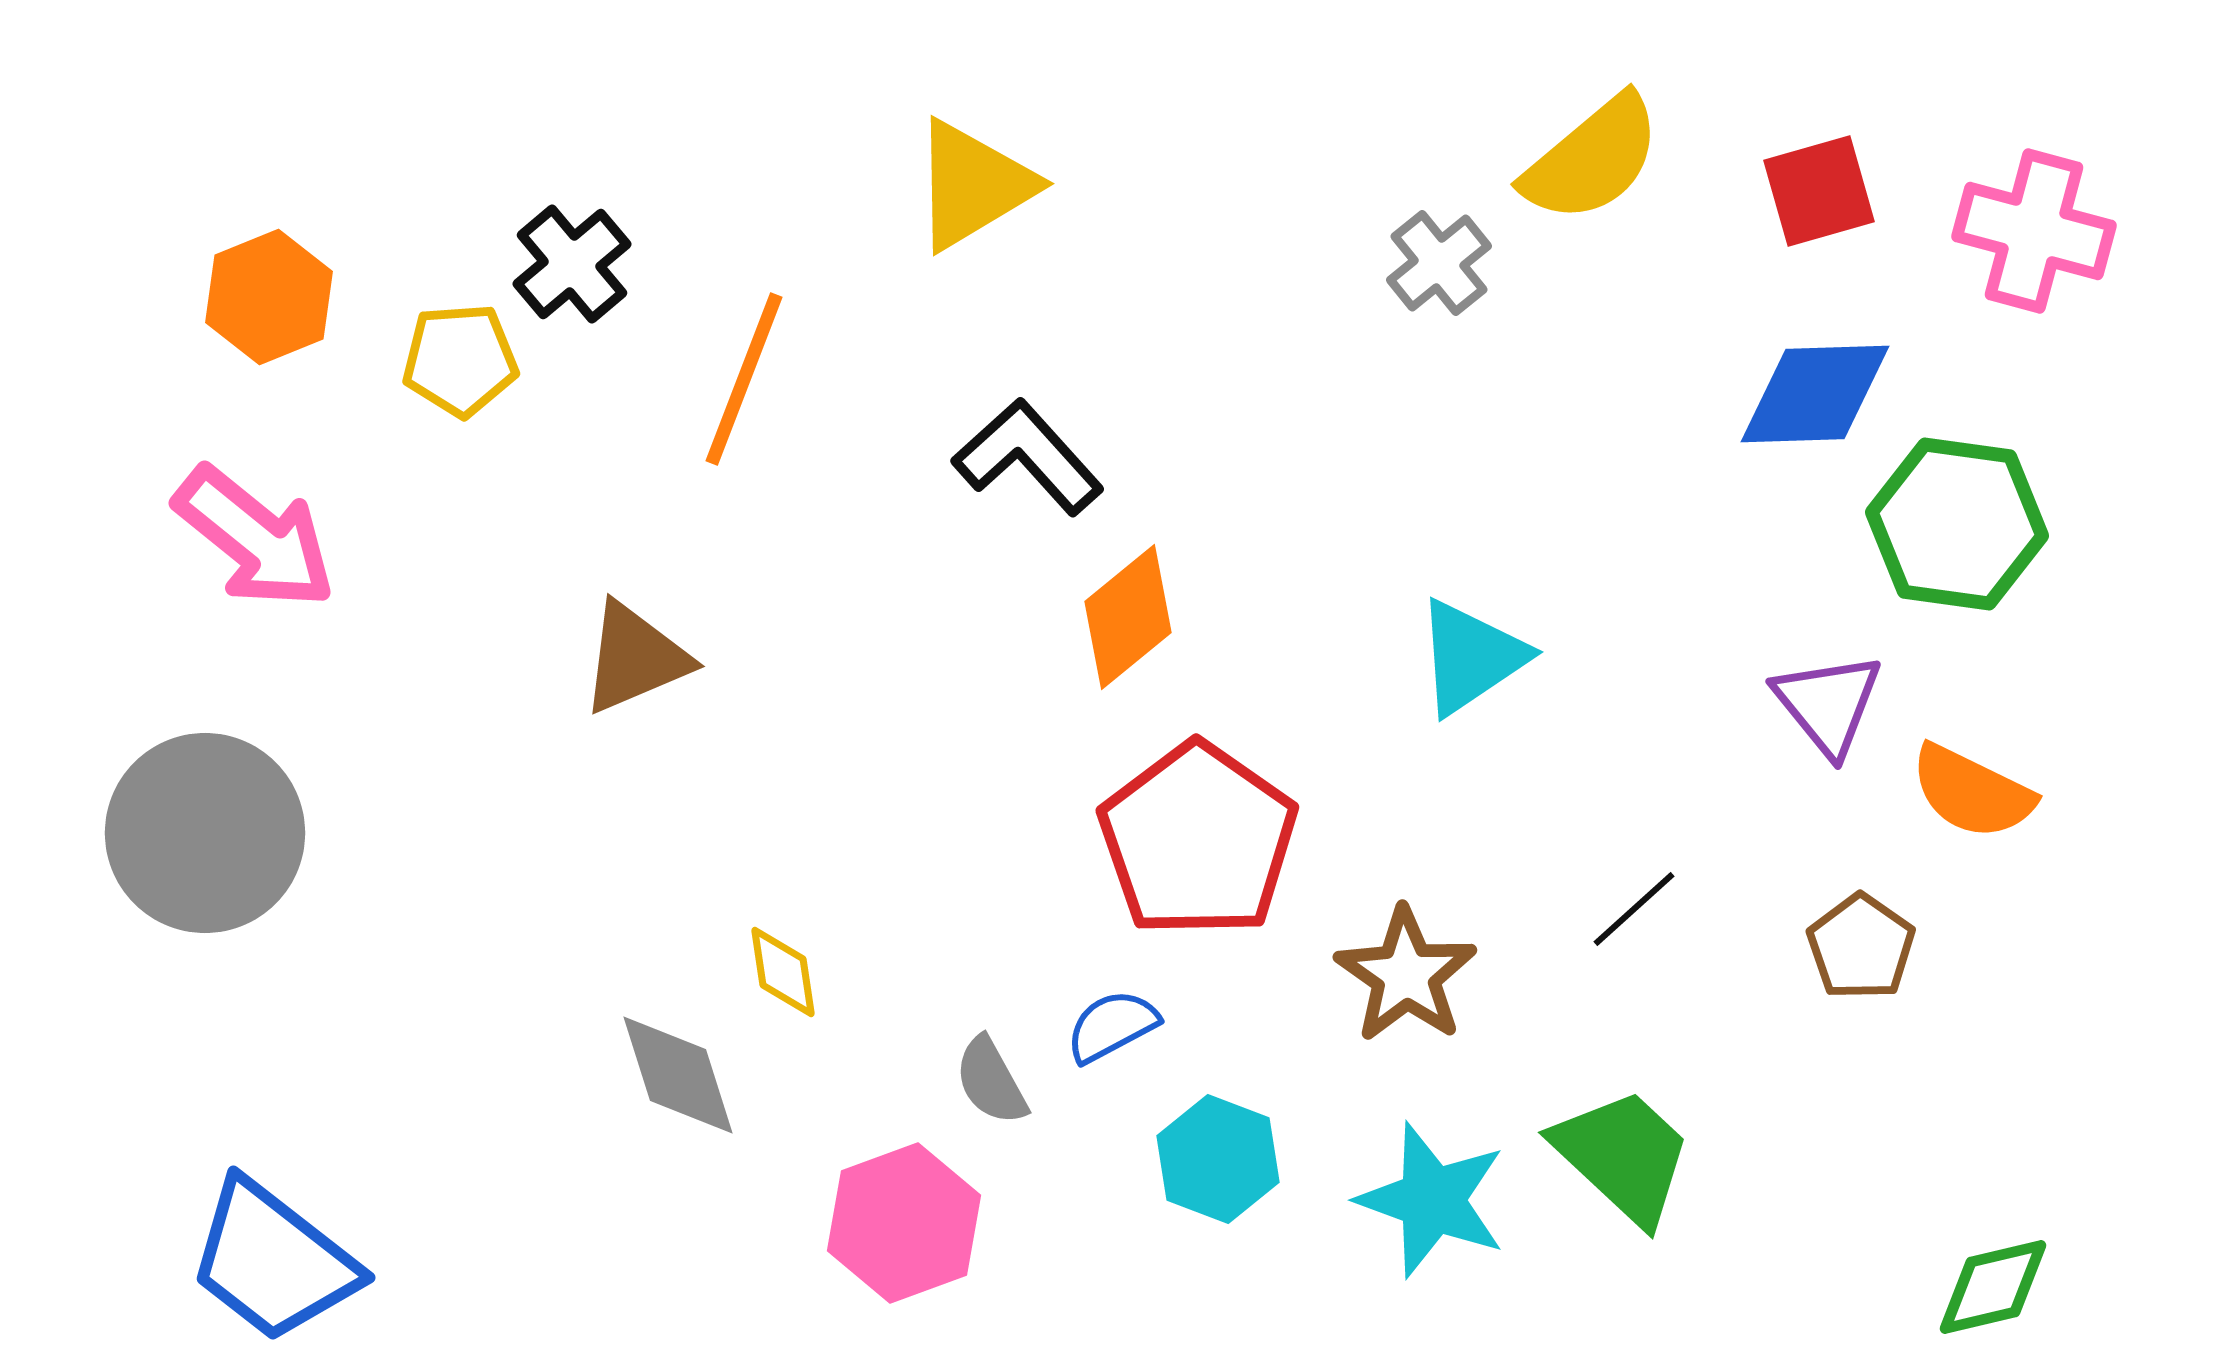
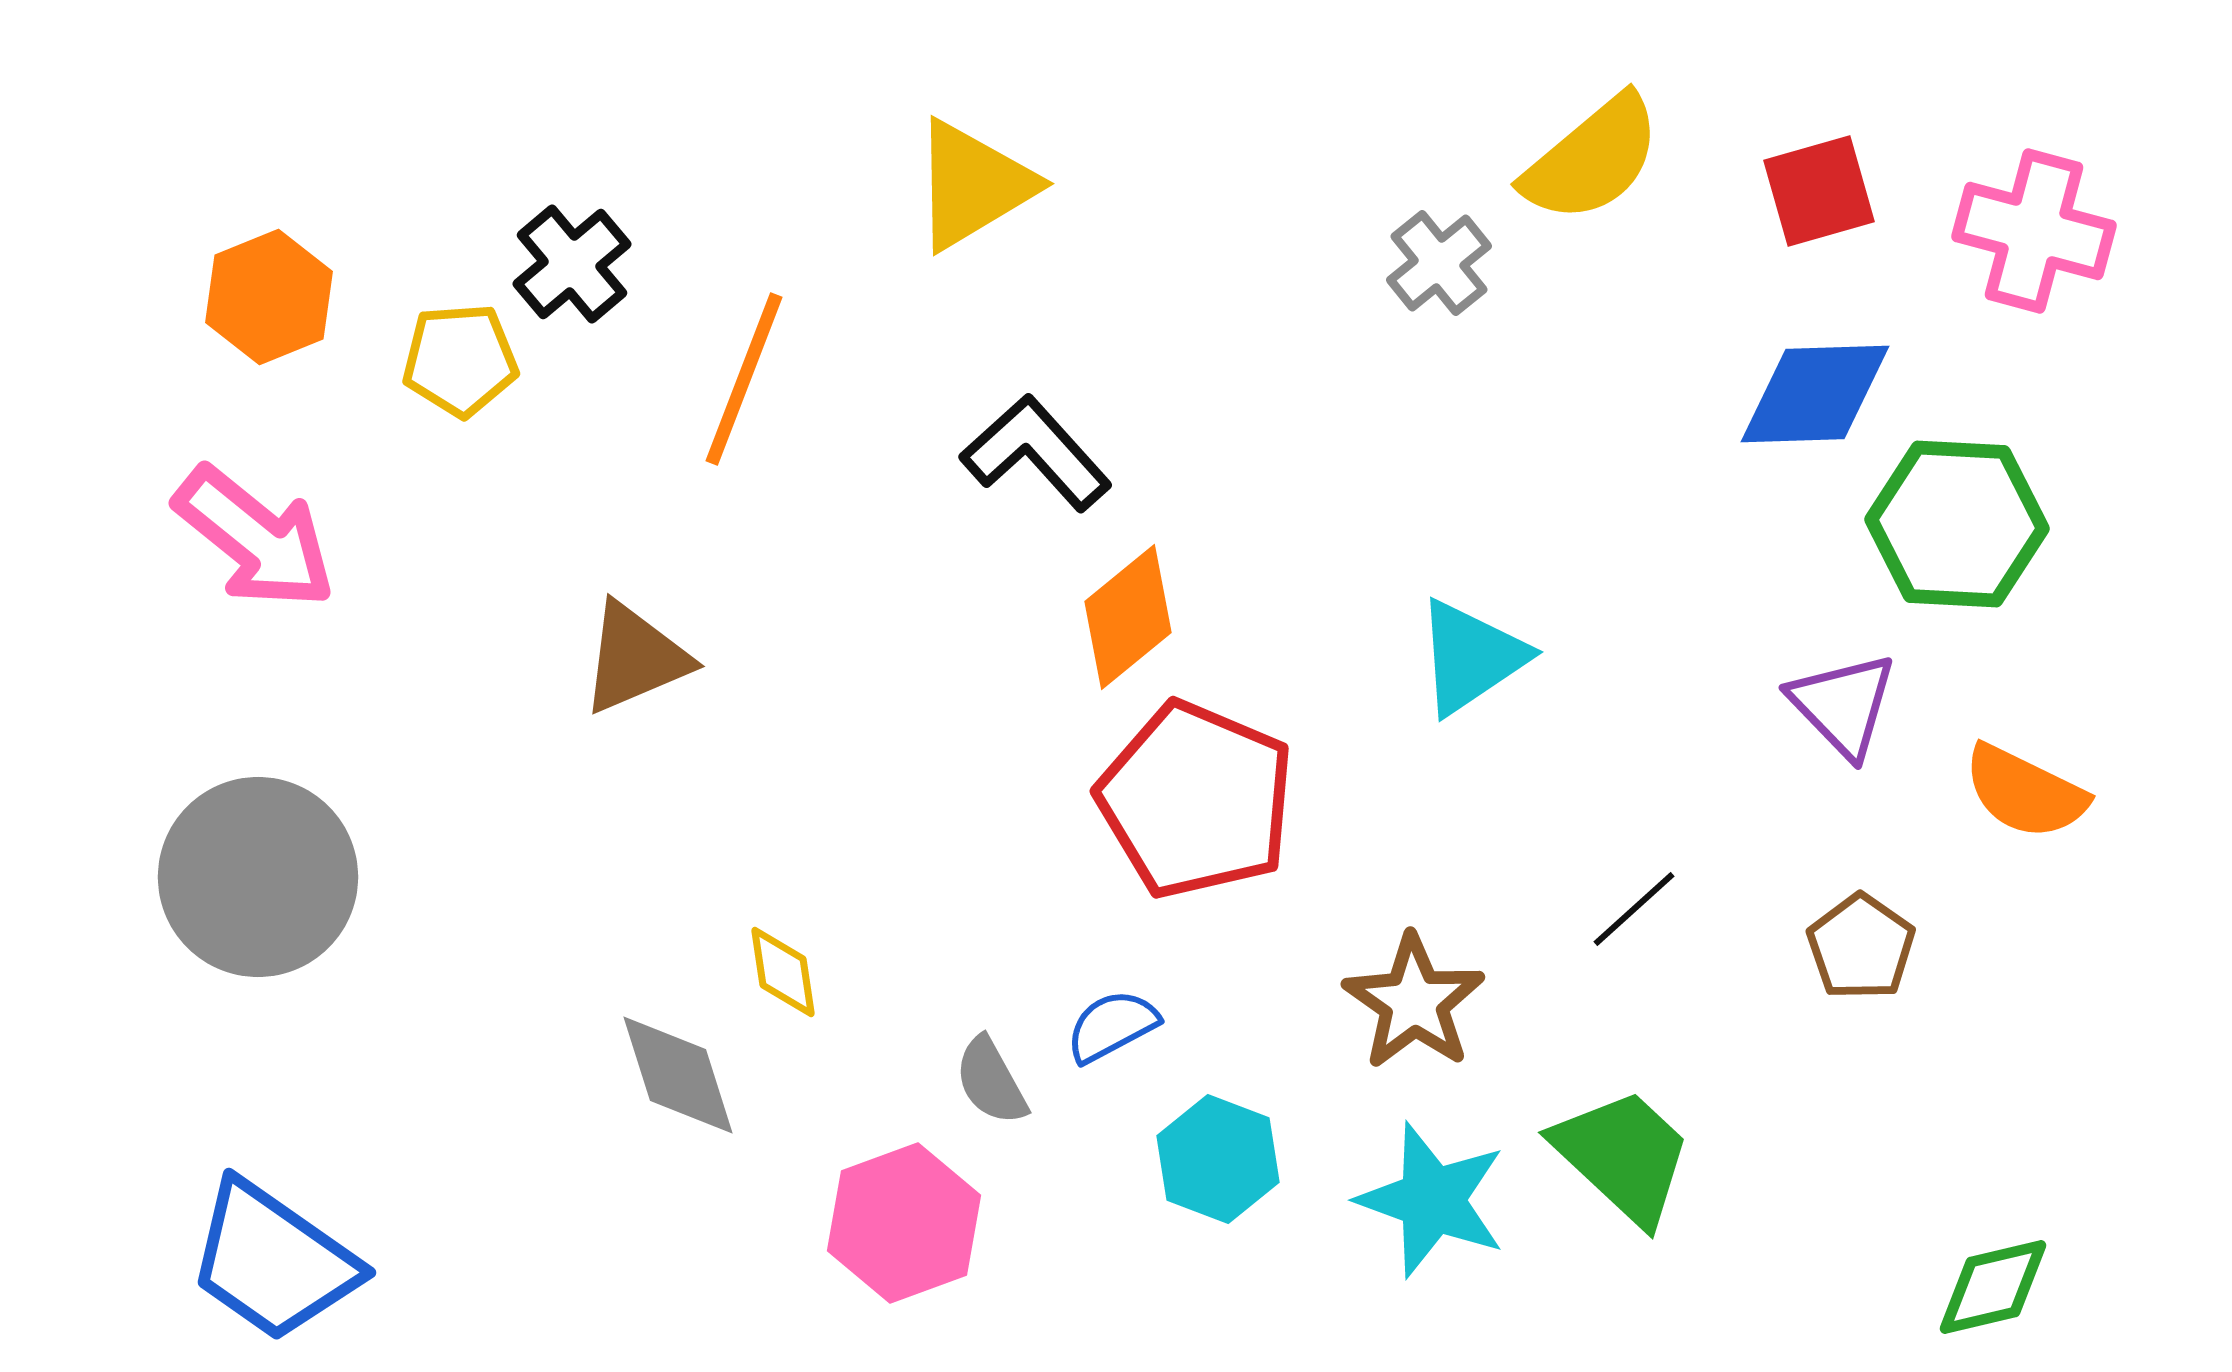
black L-shape: moved 8 px right, 4 px up
green hexagon: rotated 5 degrees counterclockwise
purple triangle: moved 15 px right, 1 px down; rotated 5 degrees counterclockwise
orange semicircle: moved 53 px right
gray circle: moved 53 px right, 44 px down
red pentagon: moved 2 px left, 40 px up; rotated 12 degrees counterclockwise
brown star: moved 8 px right, 27 px down
blue trapezoid: rotated 3 degrees counterclockwise
